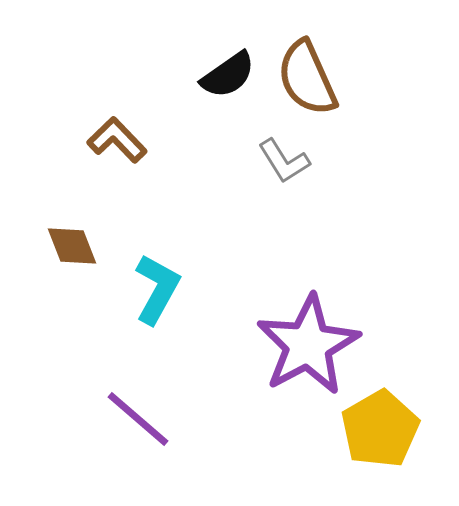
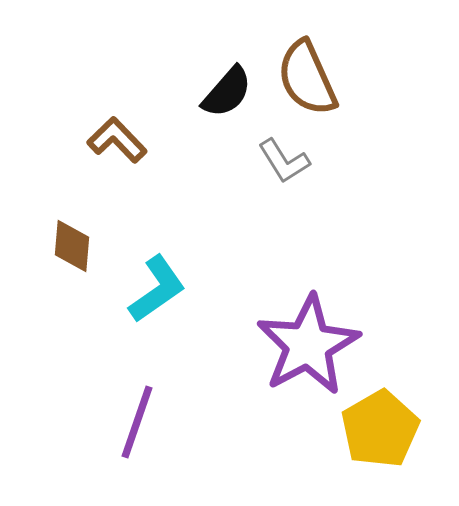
black semicircle: moved 1 px left, 17 px down; rotated 14 degrees counterclockwise
brown diamond: rotated 26 degrees clockwise
cyan L-shape: rotated 26 degrees clockwise
purple line: moved 1 px left, 3 px down; rotated 68 degrees clockwise
